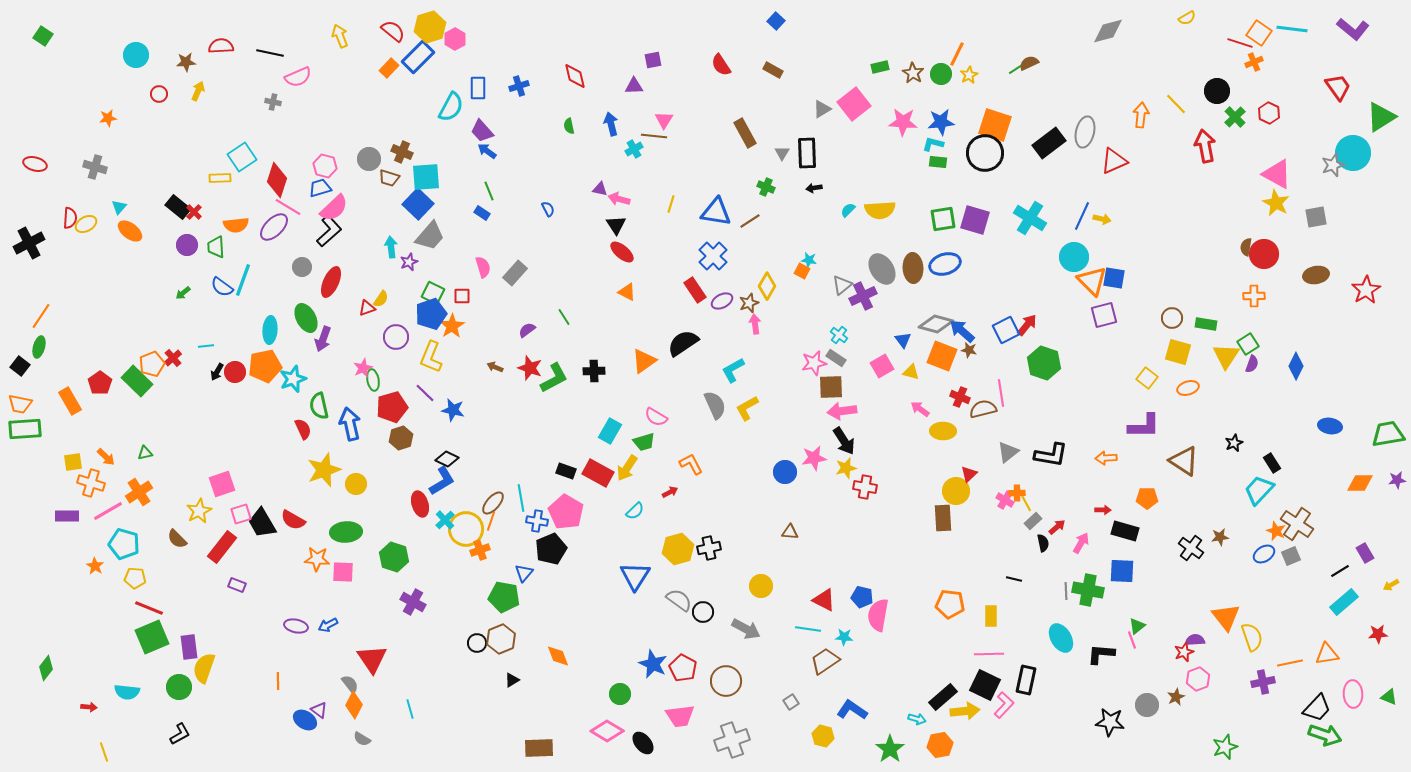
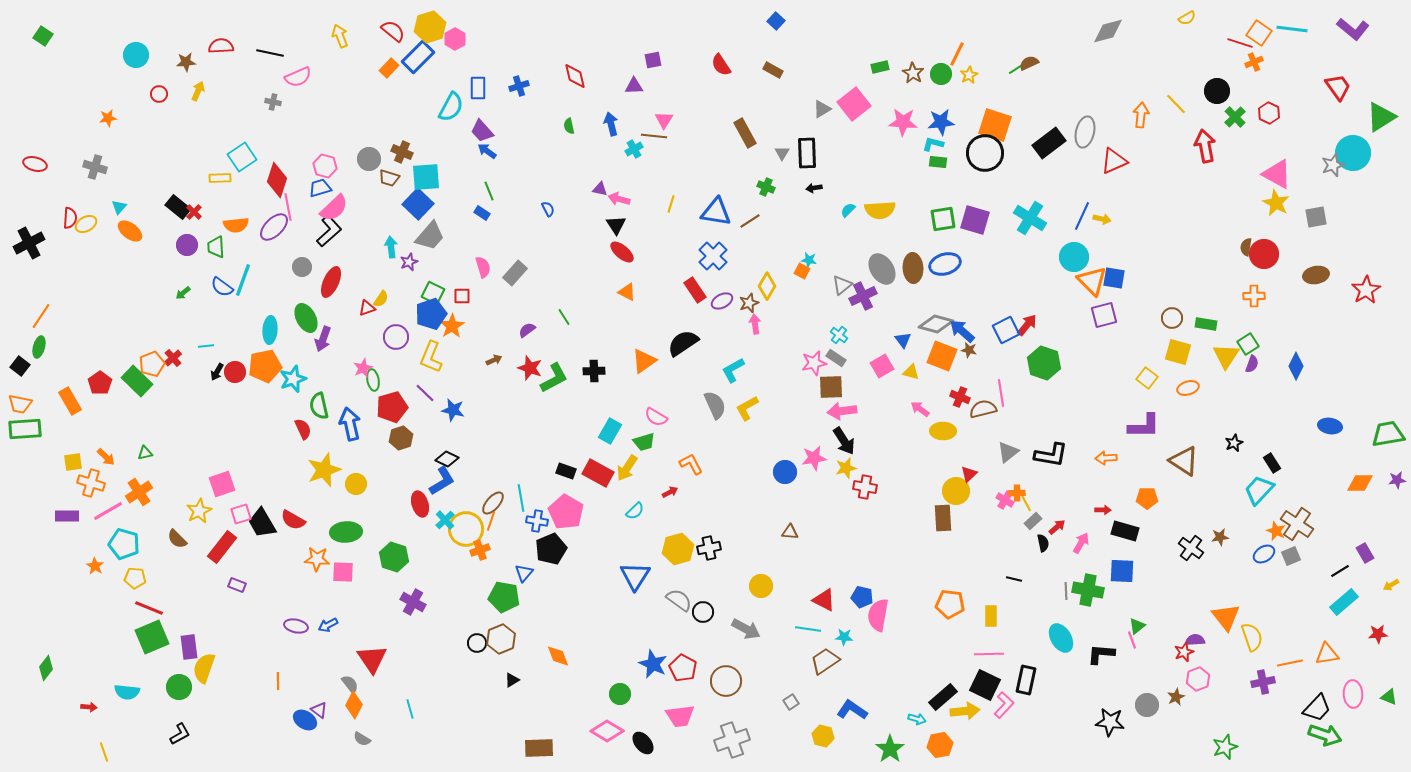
pink line at (288, 207): rotated 48 degrees clockwise
brown arrow at (495, 367): moved 1 px left, 7 px up; rotated 133 degrees clockwise
